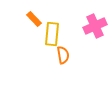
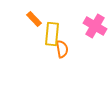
pink cross: rotated 35 degrees counterclockwise
orange semicircle: moved 1 px left, 6 px up
